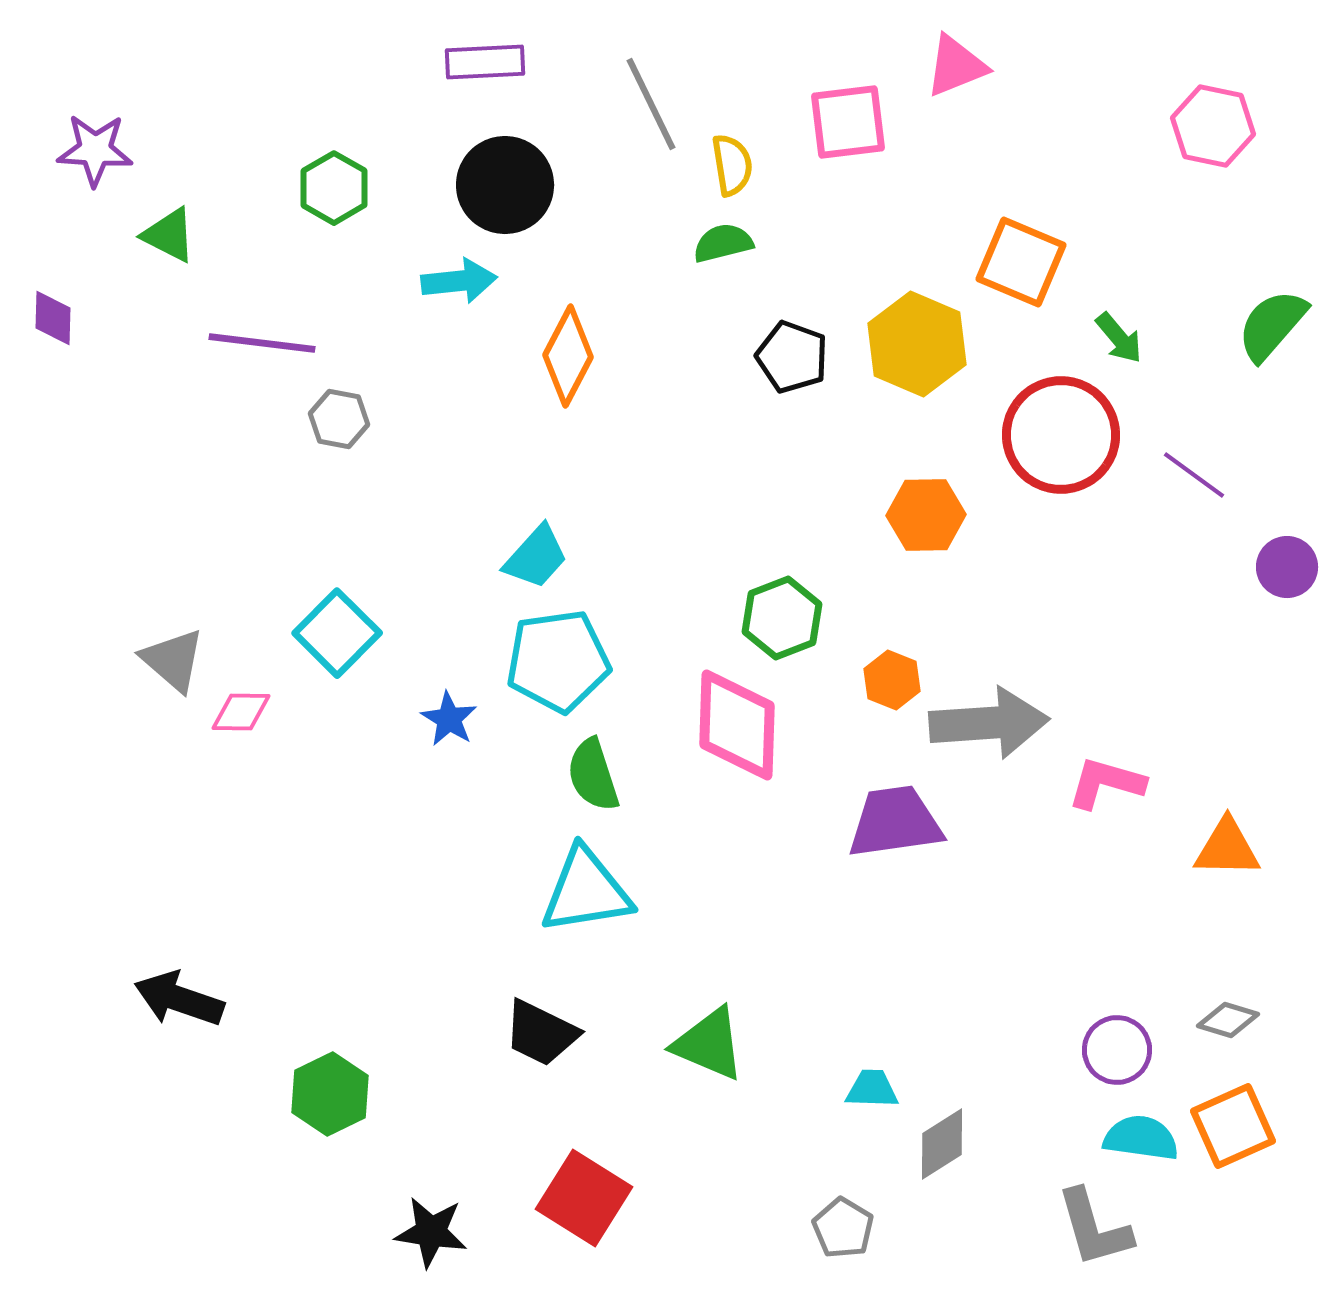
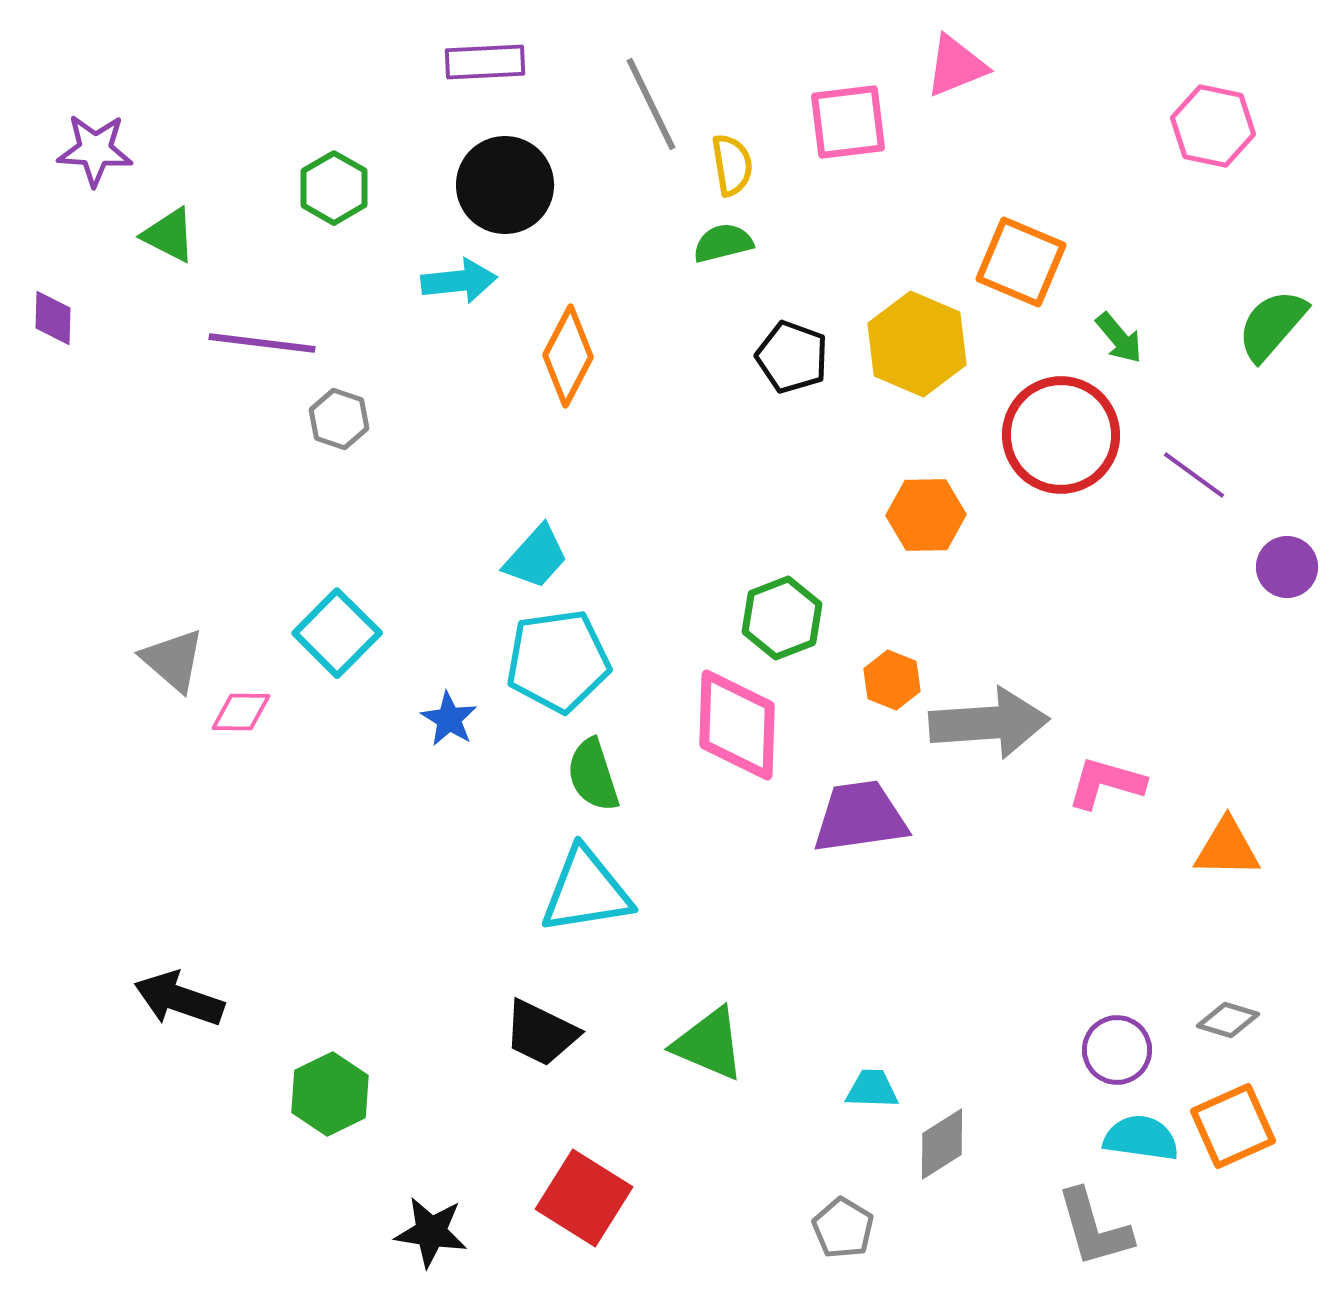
gray hexagon at (339, 419): rotated 8 degrees clockwise
purple trapezoid at (895, 822): moved 35 px left, 5 px up
